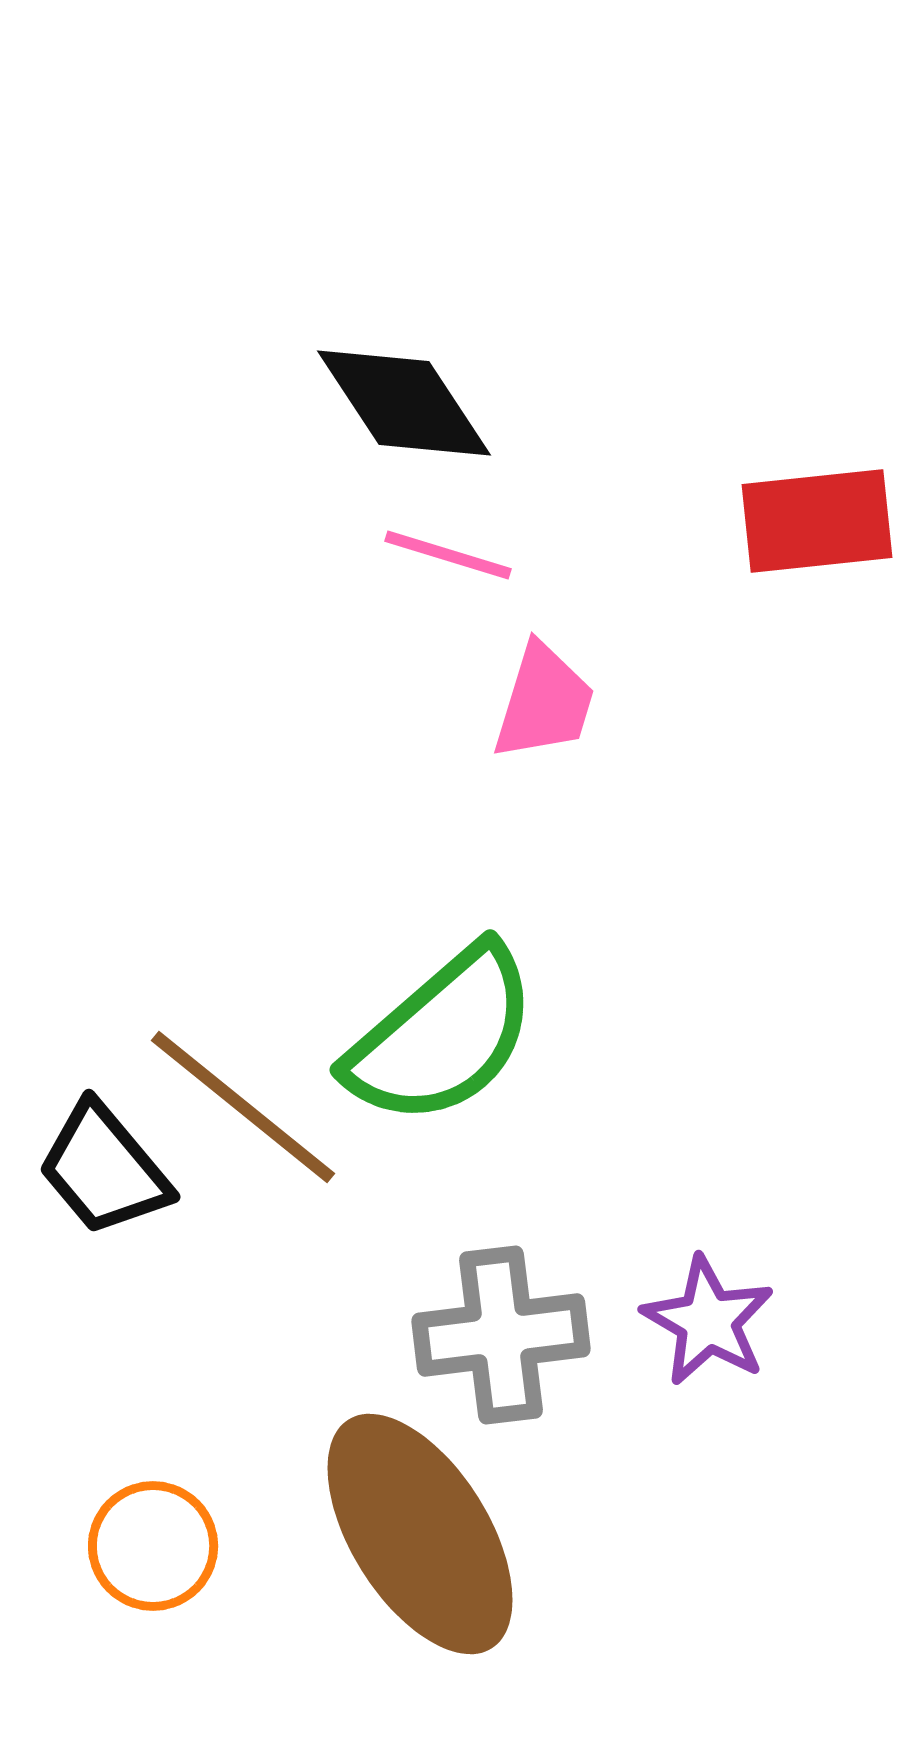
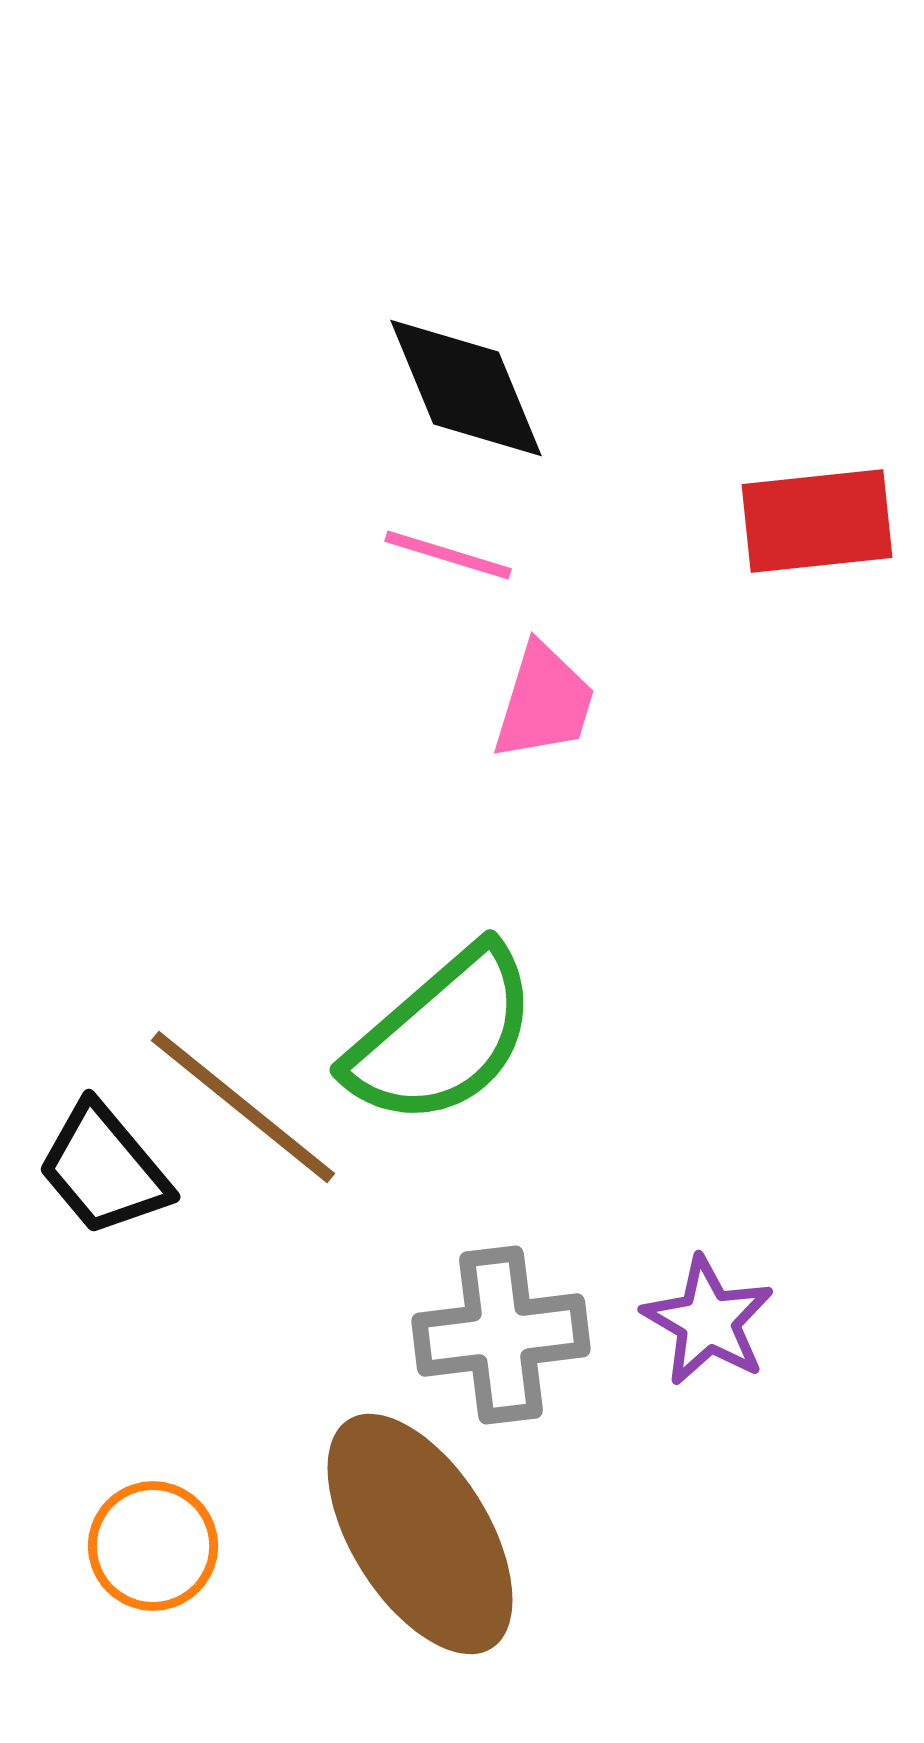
black diamond: moved 62 px right, 15 px up; rotated 11 degrees clockwise
